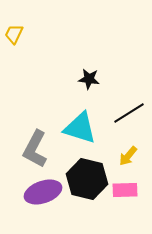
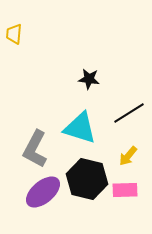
yellow trapezoid: rotated 20 degrees counterclockwise
purple ellipse: rotated 21 degrees counterclockwise
